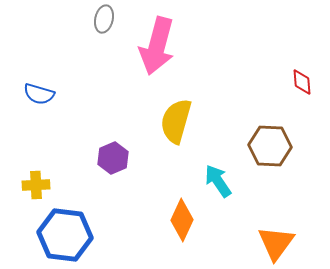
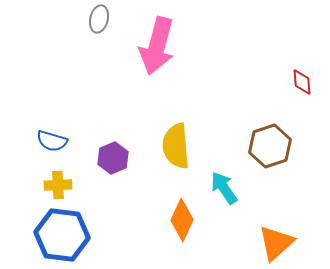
gray ellipse: moved 5 px left
blue semicircle: moved 13 px right, 47 px down
yellow semicircle: moved 25 px down; rotated 21 degrees counterclockwise
brown hexagon: rotated 21 degrees counterclockwise
cyan arrow: moved 6 px right, 7 px down
yellow cross: moved 22 px right
blue hexagon: moved 3 px left
orange triangle: rotated 12 degrees clockwise
